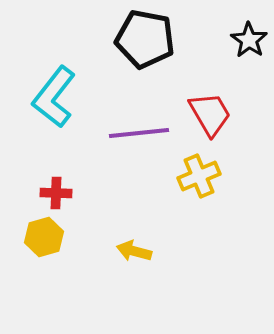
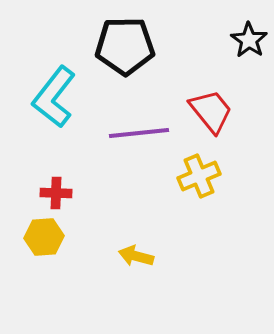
black pentagon: moved 20 px left, 7 px down; rotated 12 degrees counterclockwise
red trapezoid: moved 1 px right, 3 px up; rotated 9 degrees counterclockwise
yellow hexagon: rotated 12 degrees clockwise
yellow arrow: moved 2 px right, 5 px down
